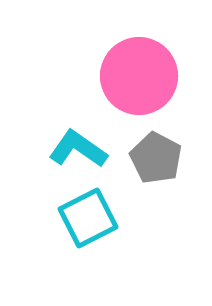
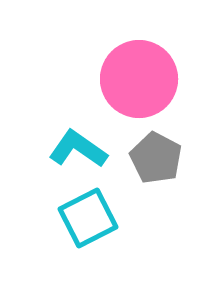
pink circle: moved 3 px down
